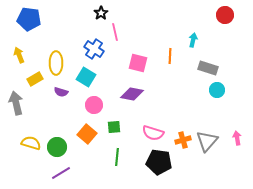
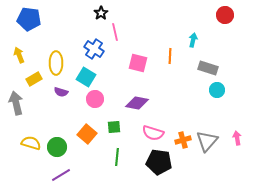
yellow rectangle: moved 1 px left
purple diamond: moved 5 px right, 9 px down
pink circle: moved 1 px right, 6 px up
purple line: moved 2 px down
